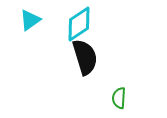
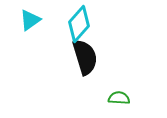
cyan diamond: rotated 15 degrees counterclockwise
green semicircle: rotated 90 degrees clockwise
